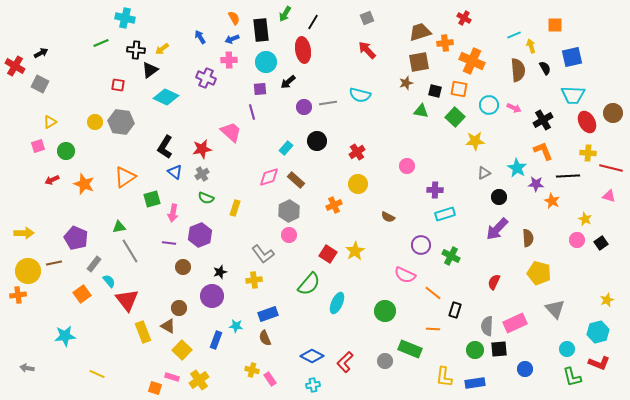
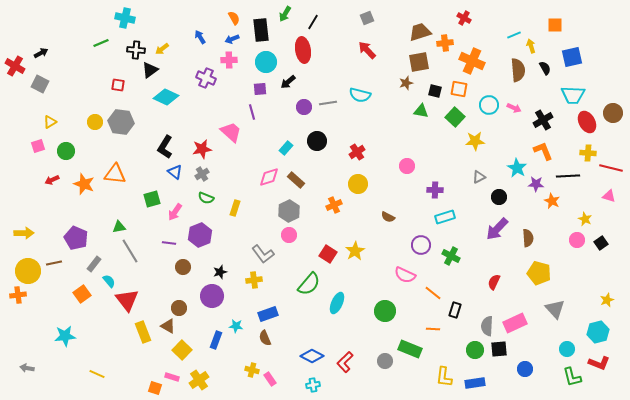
gray triangle at (484, 173): moved 5 px left, 4 px down
orange triangle at (125, 177): moved 10 px left, 3 px up; rotated 40 degrees clockwise
pink arrow at (173, 213): moved 2 px right, 1 px up; rotated 24 degrees clockwise
cyan rectangle at (445, 214): moved 3 px down
